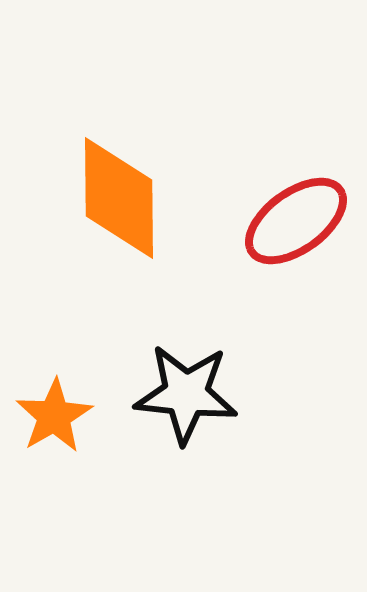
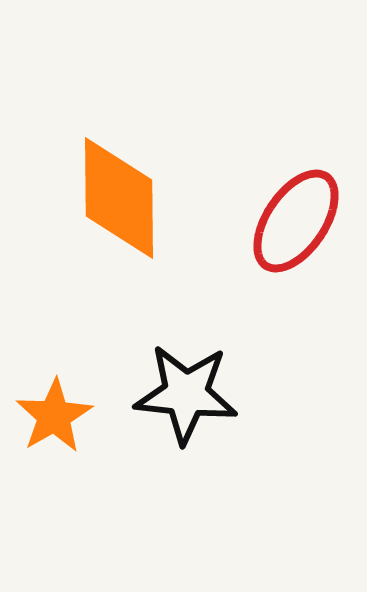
red ellipse: rotated 20 degrees counterclockwise
